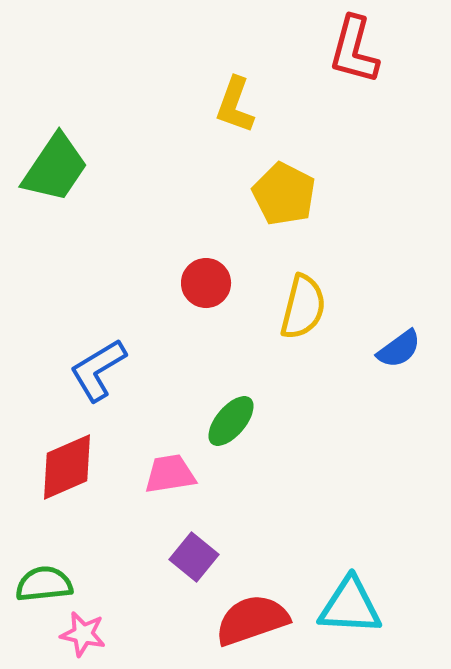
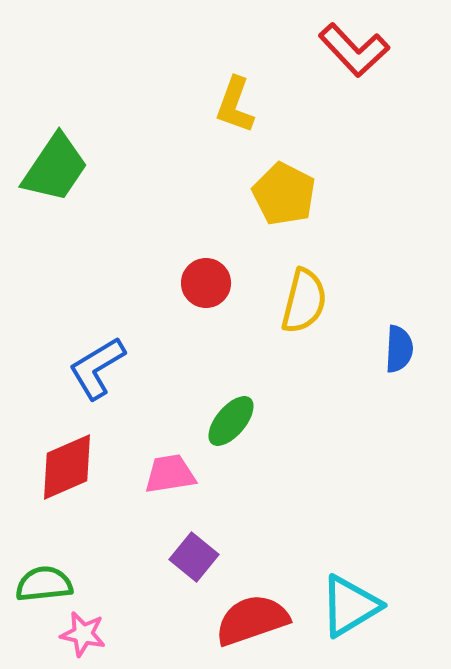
red L-shape: rotated 58 degrees counterclockwise
yellow semicircle: moved 1 px right, 6 px up
blue semicircle: rotated 51 degrees counterclockwise
blue L-shape: moved 1 px left, 2 px up
cyan triangle: rotated 34 degrees counterclockwise
